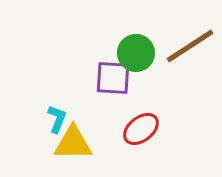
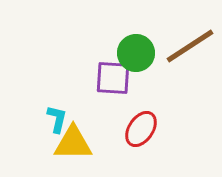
cyan L-shape: rotated 8 degrees counterclockwise
red ellipse: rotated 18 degrees counterclockwise
